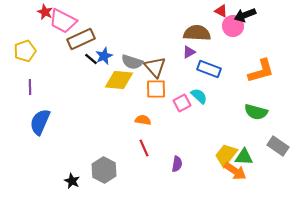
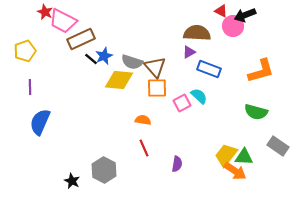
orange square: moved 1 px right, 1 px up
